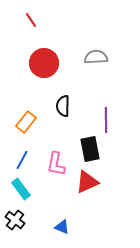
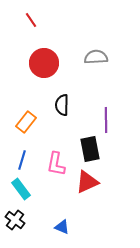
black semicircle: moved 1 px left, 1 px up
blue line: rotated 12 degrees counterclockwise
